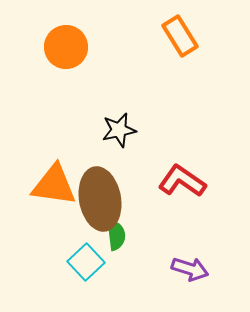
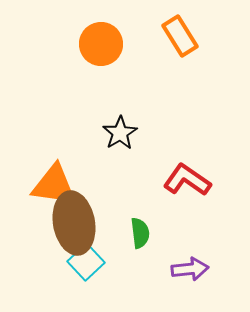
orange circle: moved 35 px right, 3 px up
black star: moved 1 px right, 3 px down; rotated 20 degrees counterclockwise
red L-shape: moved 5 px right, 1 px up
brown ellipse: moved 26 px left, 24 px down
green semicircle: moved 24 px right, 2 px up
purple arrow: rotated 24 degrees counterclockwise
